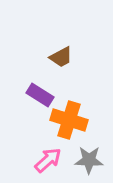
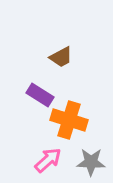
gray star: moved 2 px right, 2 px down
